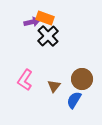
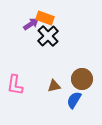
purple arrow: moved 1 px left, 2 px down; rotated 21 degrees counterclockwise
pink L-shape: moved 10 px left, 5 px down; rotated 25 degrees counterclockwise
brown triangle: rotated 40 degrees clockwise
